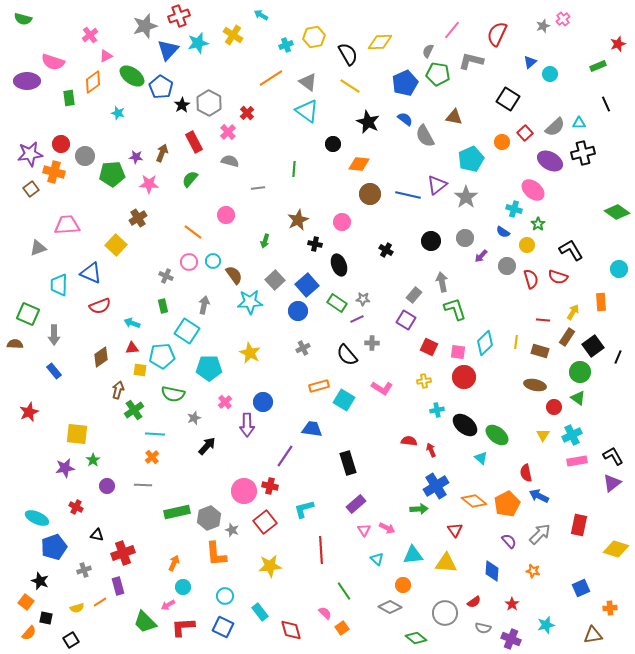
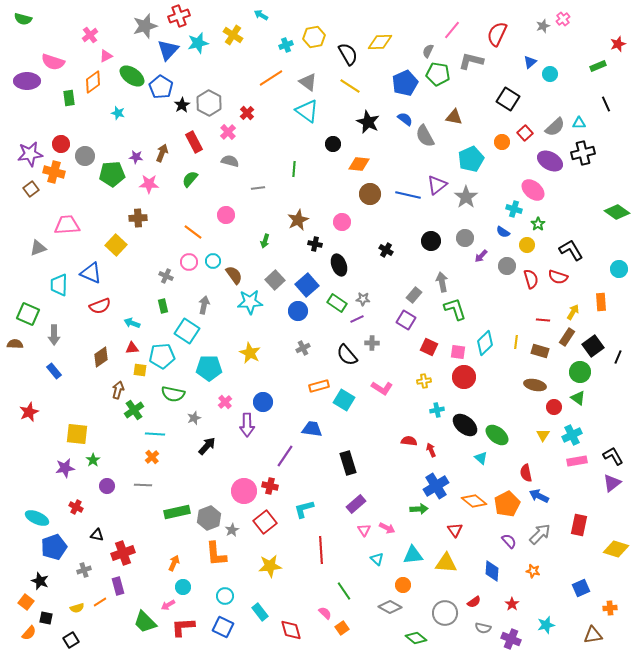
brown cross at (138, 218): rotated 30 degrees clockwise
gray star at (232, 530): rotated 24 degrees clockwise
